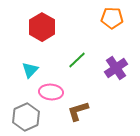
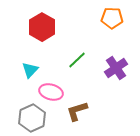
pink ellipse: rotated 10 degrees clockwise
brown L-shape: moved 1 px left
gray hexagon: moved 6 px right, 1 px down
